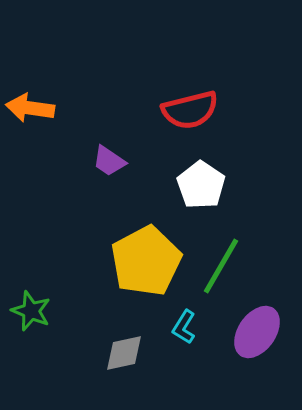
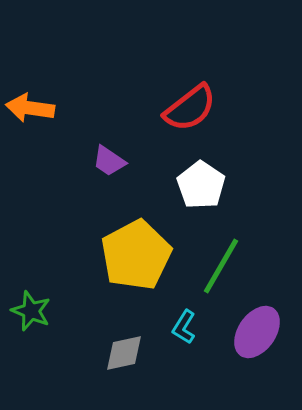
red semicircle: moved 2 px up; rotated 24 degrees counterclockwise
yellow pentagon: moved 10 px left, 6 px up
